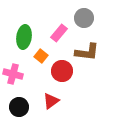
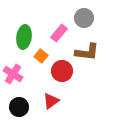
pink cross: rotated 18 degrees clockwise
